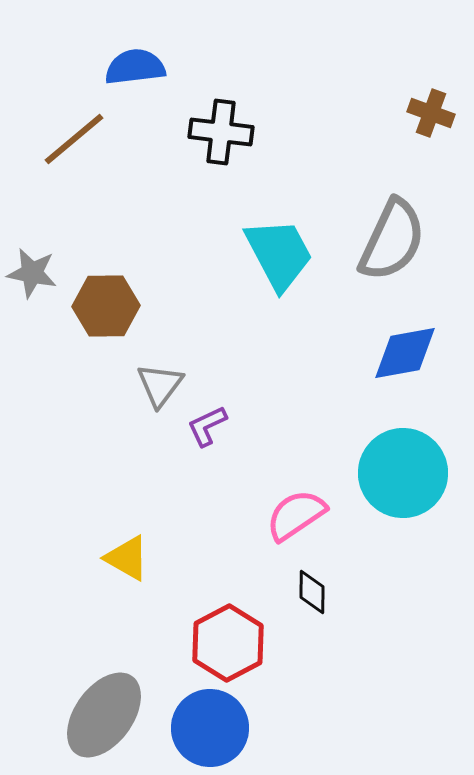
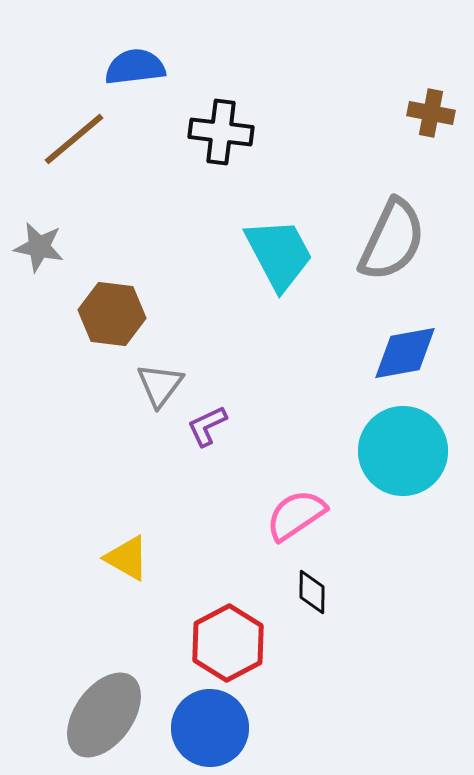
brown cross: rotated 9 degrees counterclockwise
gray star: moved 7 px right, 26 px up
brown hexagon: moved 6 px right, 8 px down; rotated 8 degrees clockwise
cyan circle: moved 22 px up
